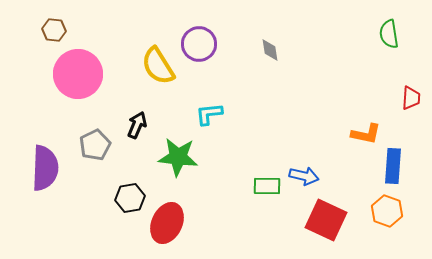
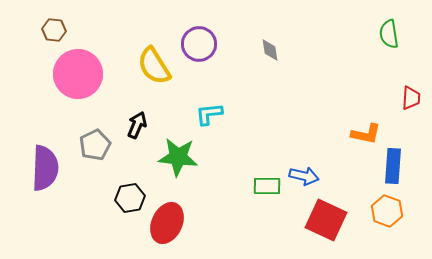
yellow semicircle: moved 4 px left
